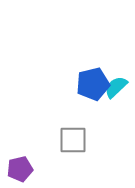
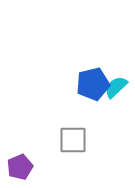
purple pentagon: moved 2 px up; rotated 10 degrees counterclockwise
